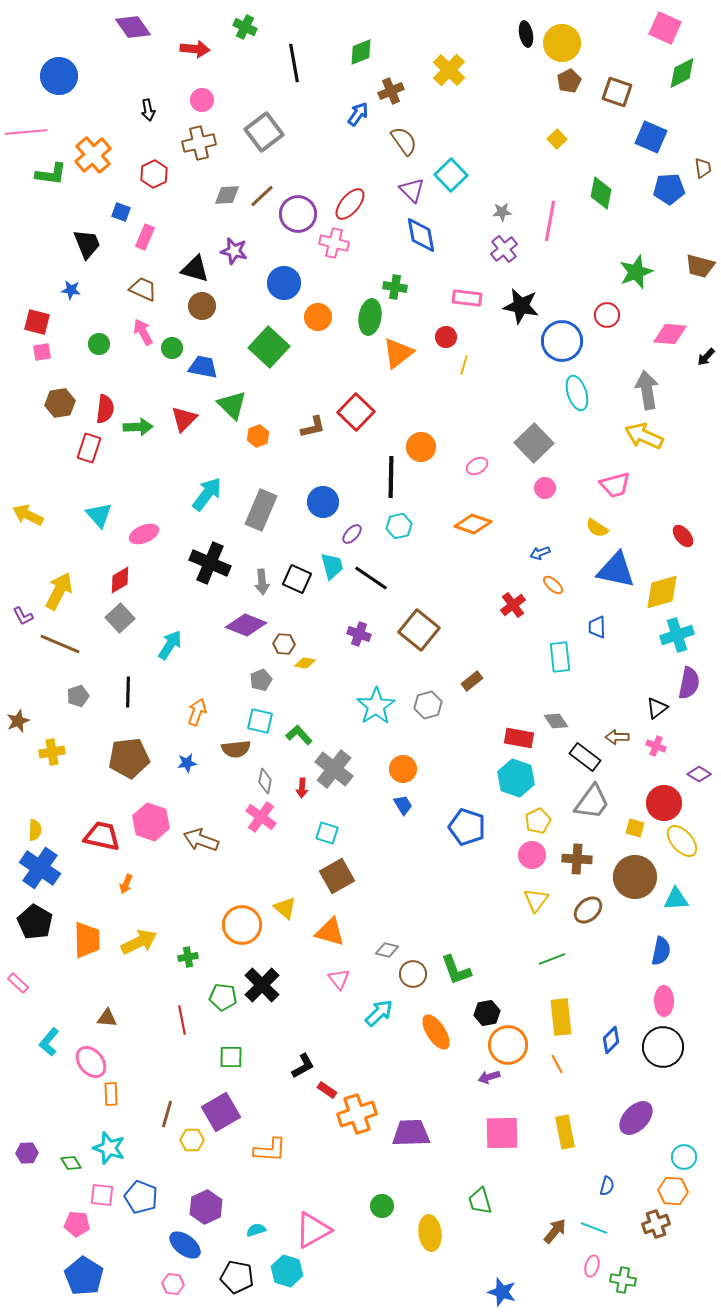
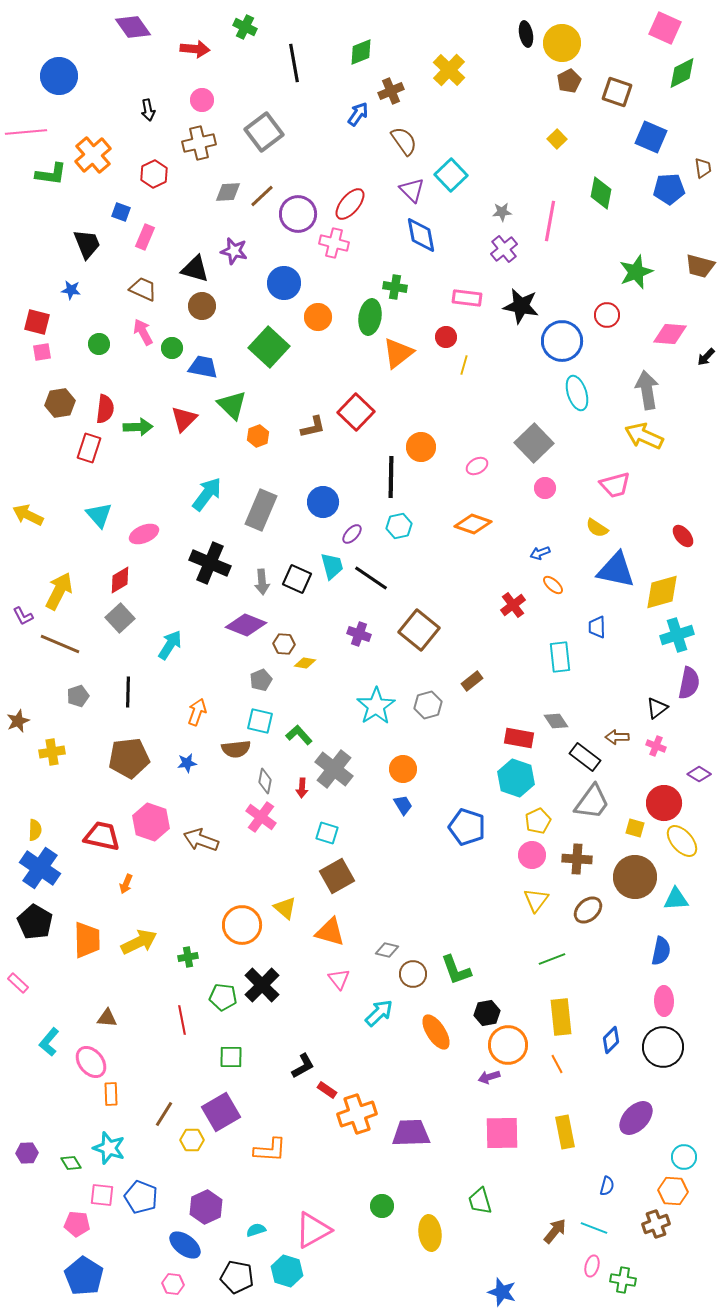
gray diamond at (227, 195): moved 1 px right, 3 px up
brown line at (167, 1114): moved 3 px left; rotated 16 degrees clockwise
